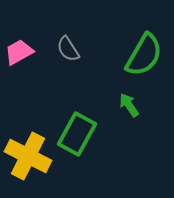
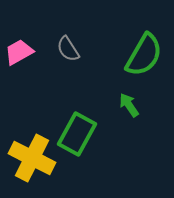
yellow cross: moved 4 px right, 2 px down
